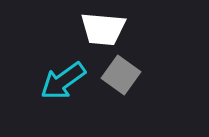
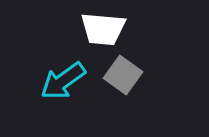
gray square: moved 2 px right
